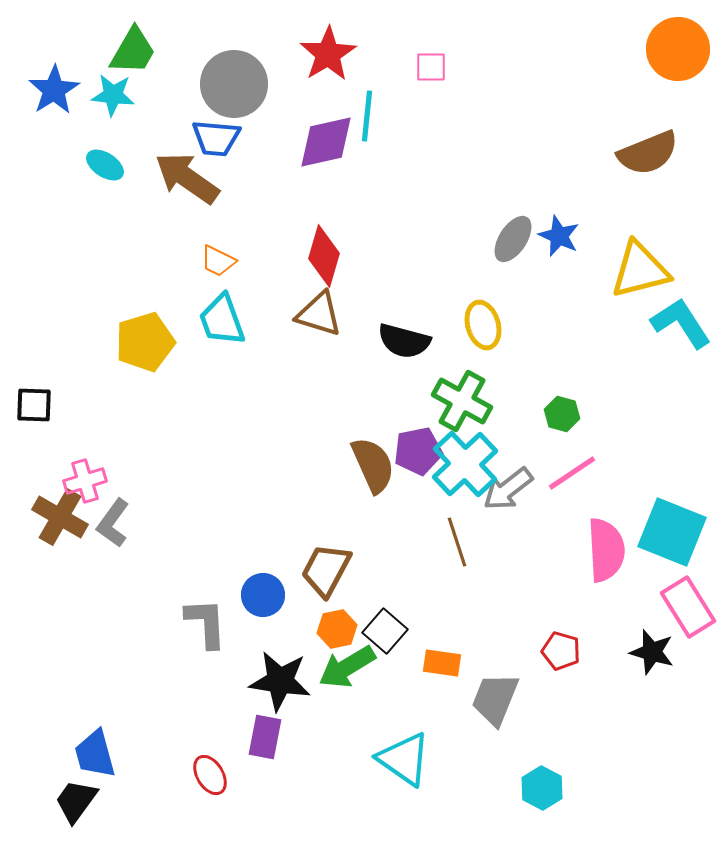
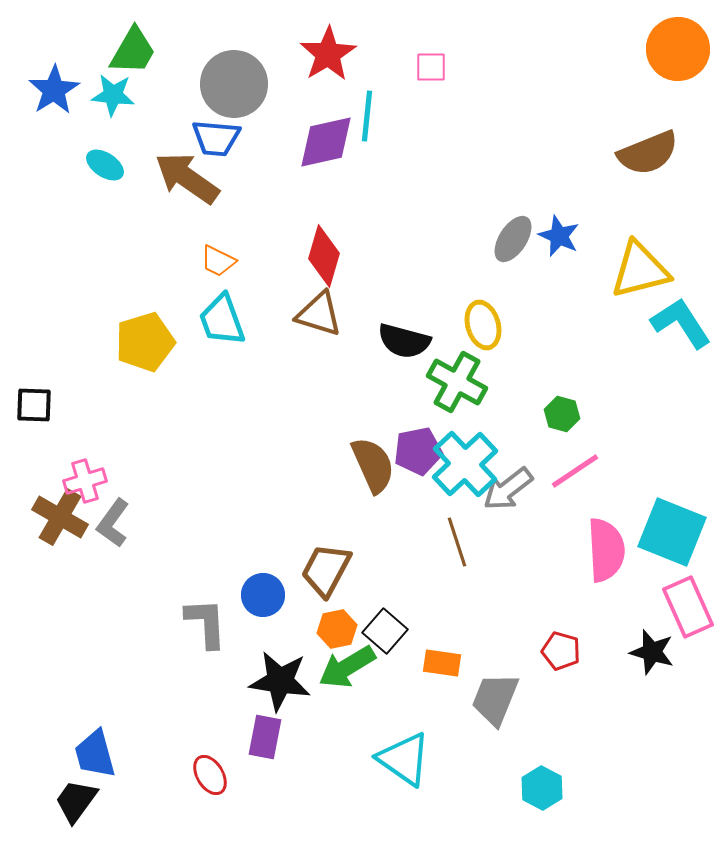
green cross at (462, 401): moved 5 px left, 19 px up
pink line at (572, 473): moved 3 px right, 2 px up
pink rectangle at (688, 607): rotated 8 degrees clockwise
